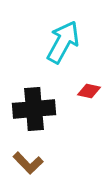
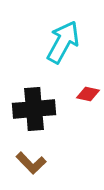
red diamond: moved 1 px left, 3 px down
brown L-shape: moved 3 px right
